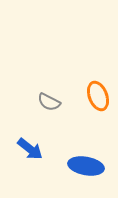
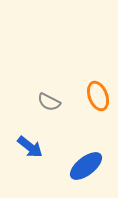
blue arrow: moved 2 px up
blue ellipse: rotated 48 degrees counterclockwise
